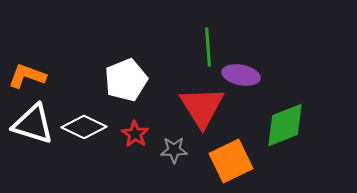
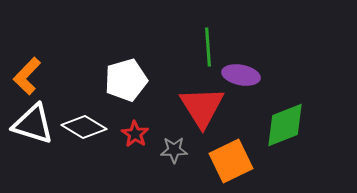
orange L-shape: rotated 66 degrees counterclockwise
white pentagon: rotated 6 degrees clockwise
white diamond: rotated 6 degrees clockwise
